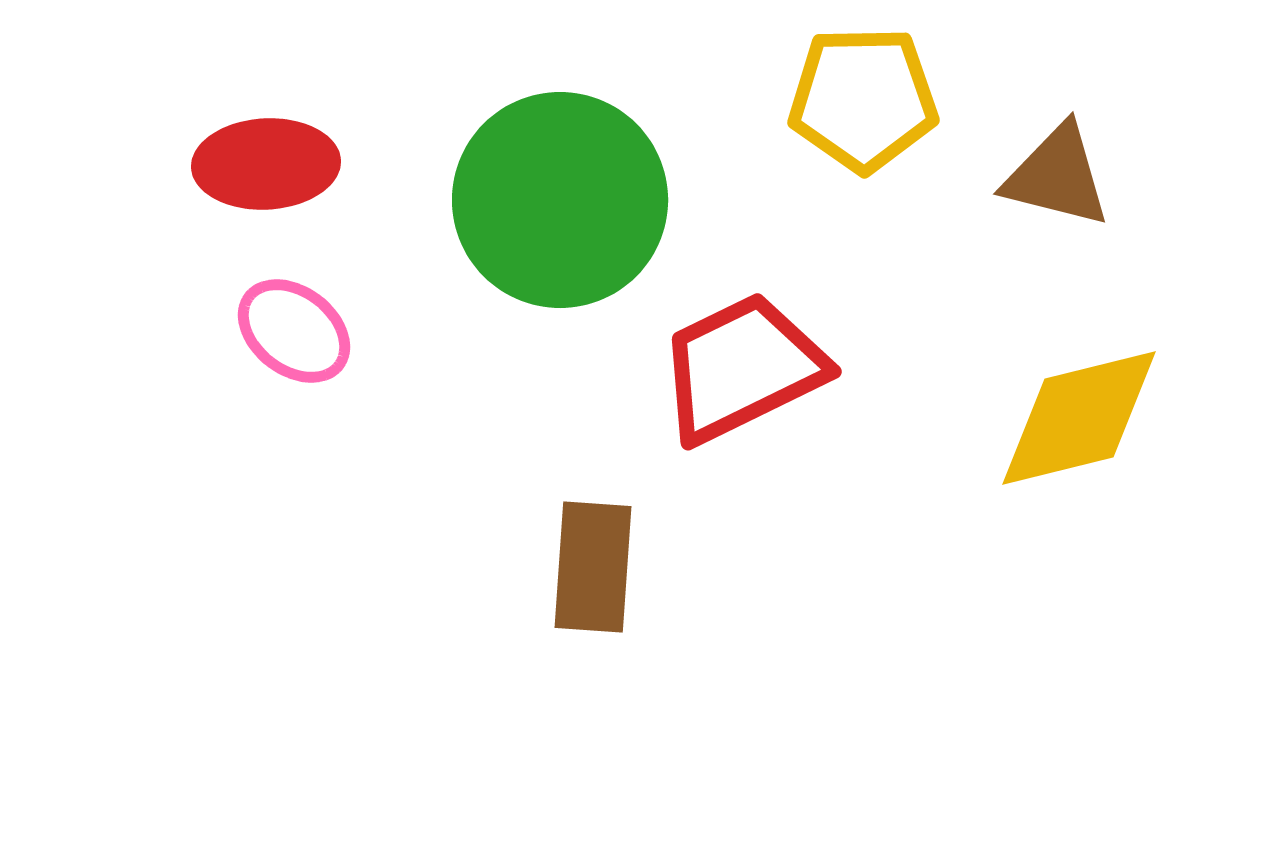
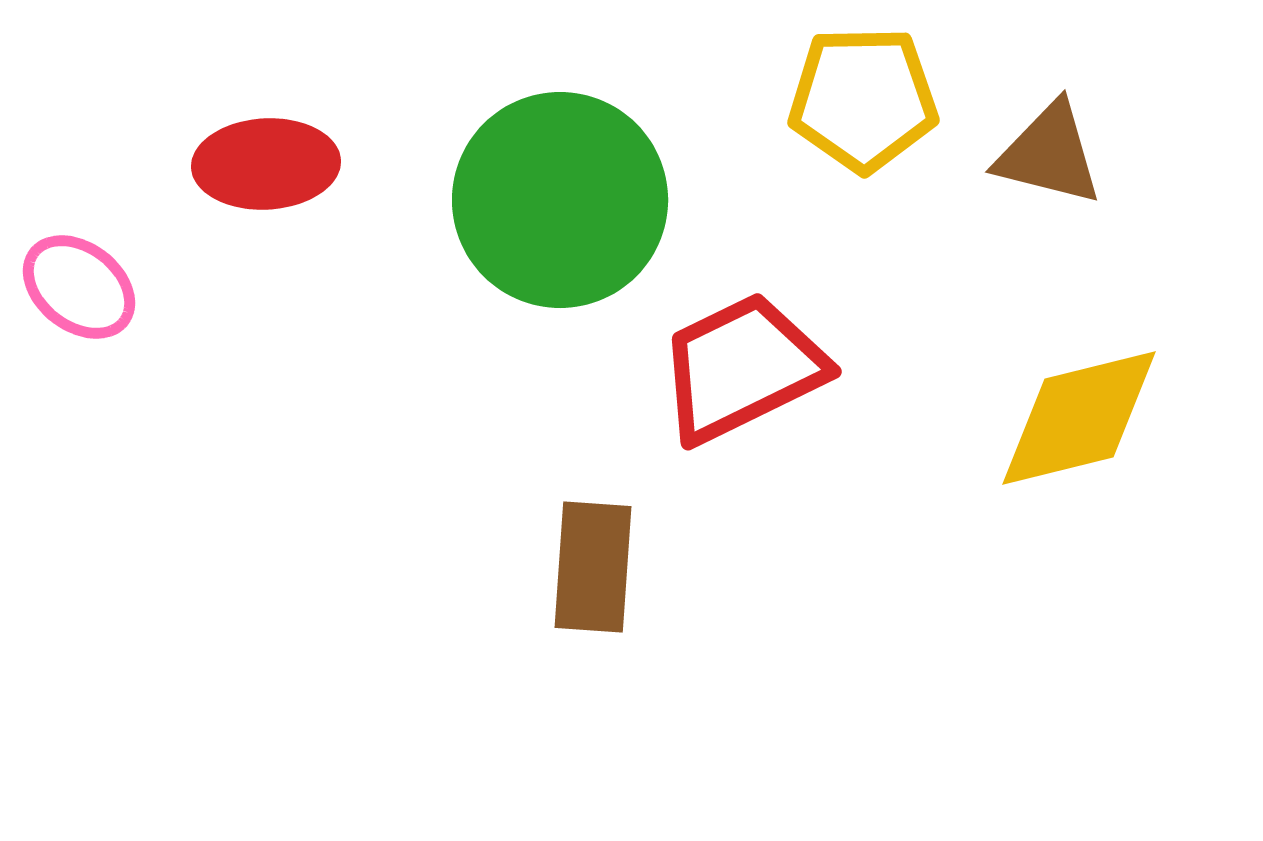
brown triangle: moved 8 px left, 22 px up
pink ellipse: moved 215 px left, 44 px up
